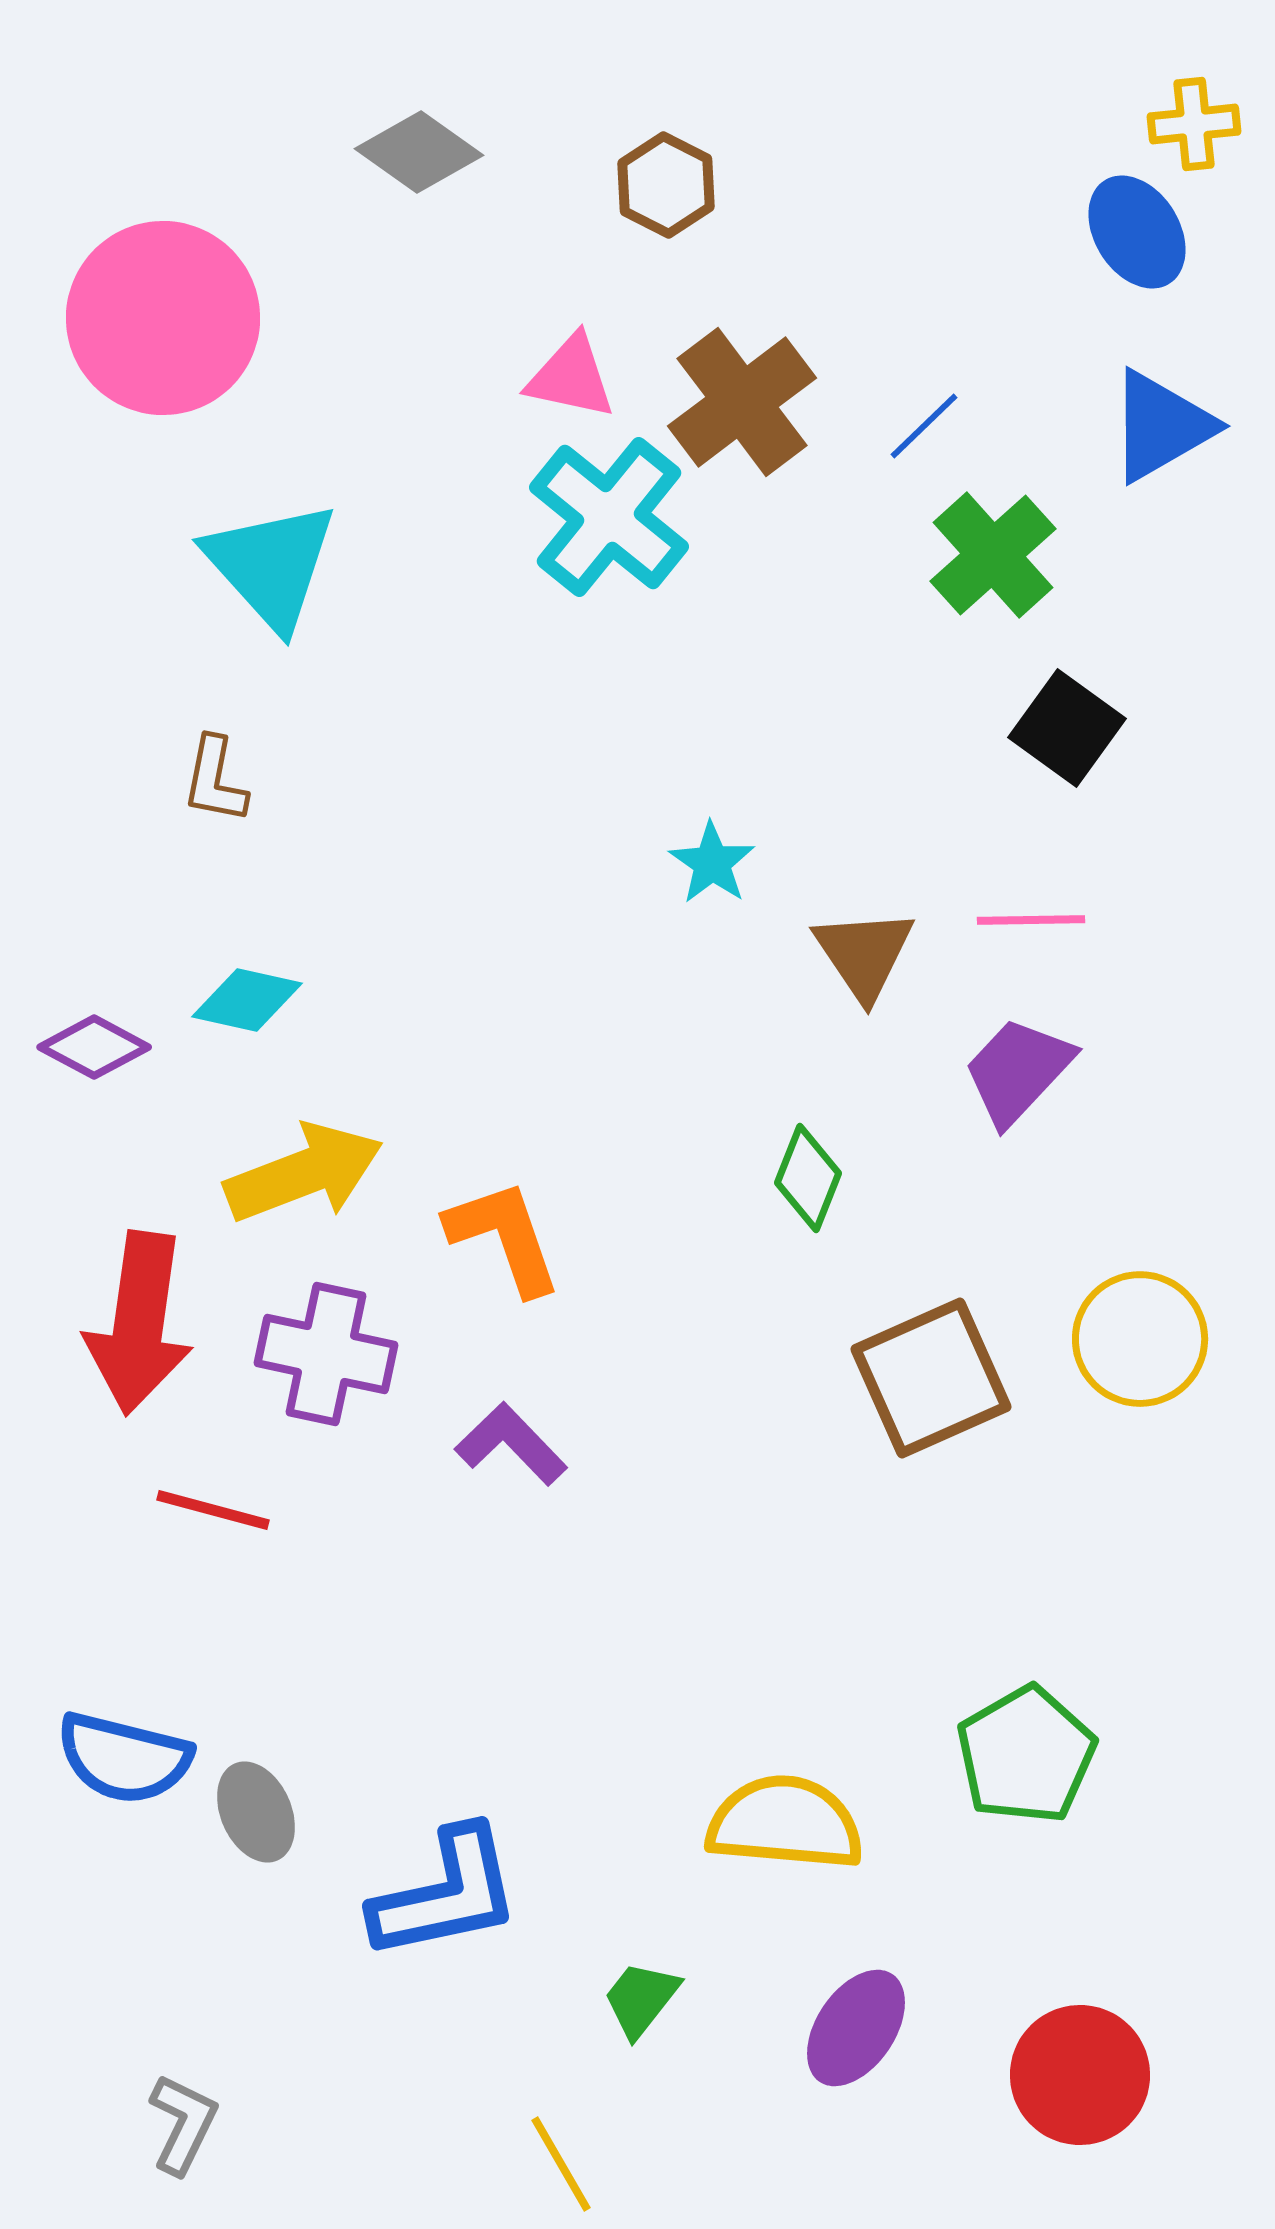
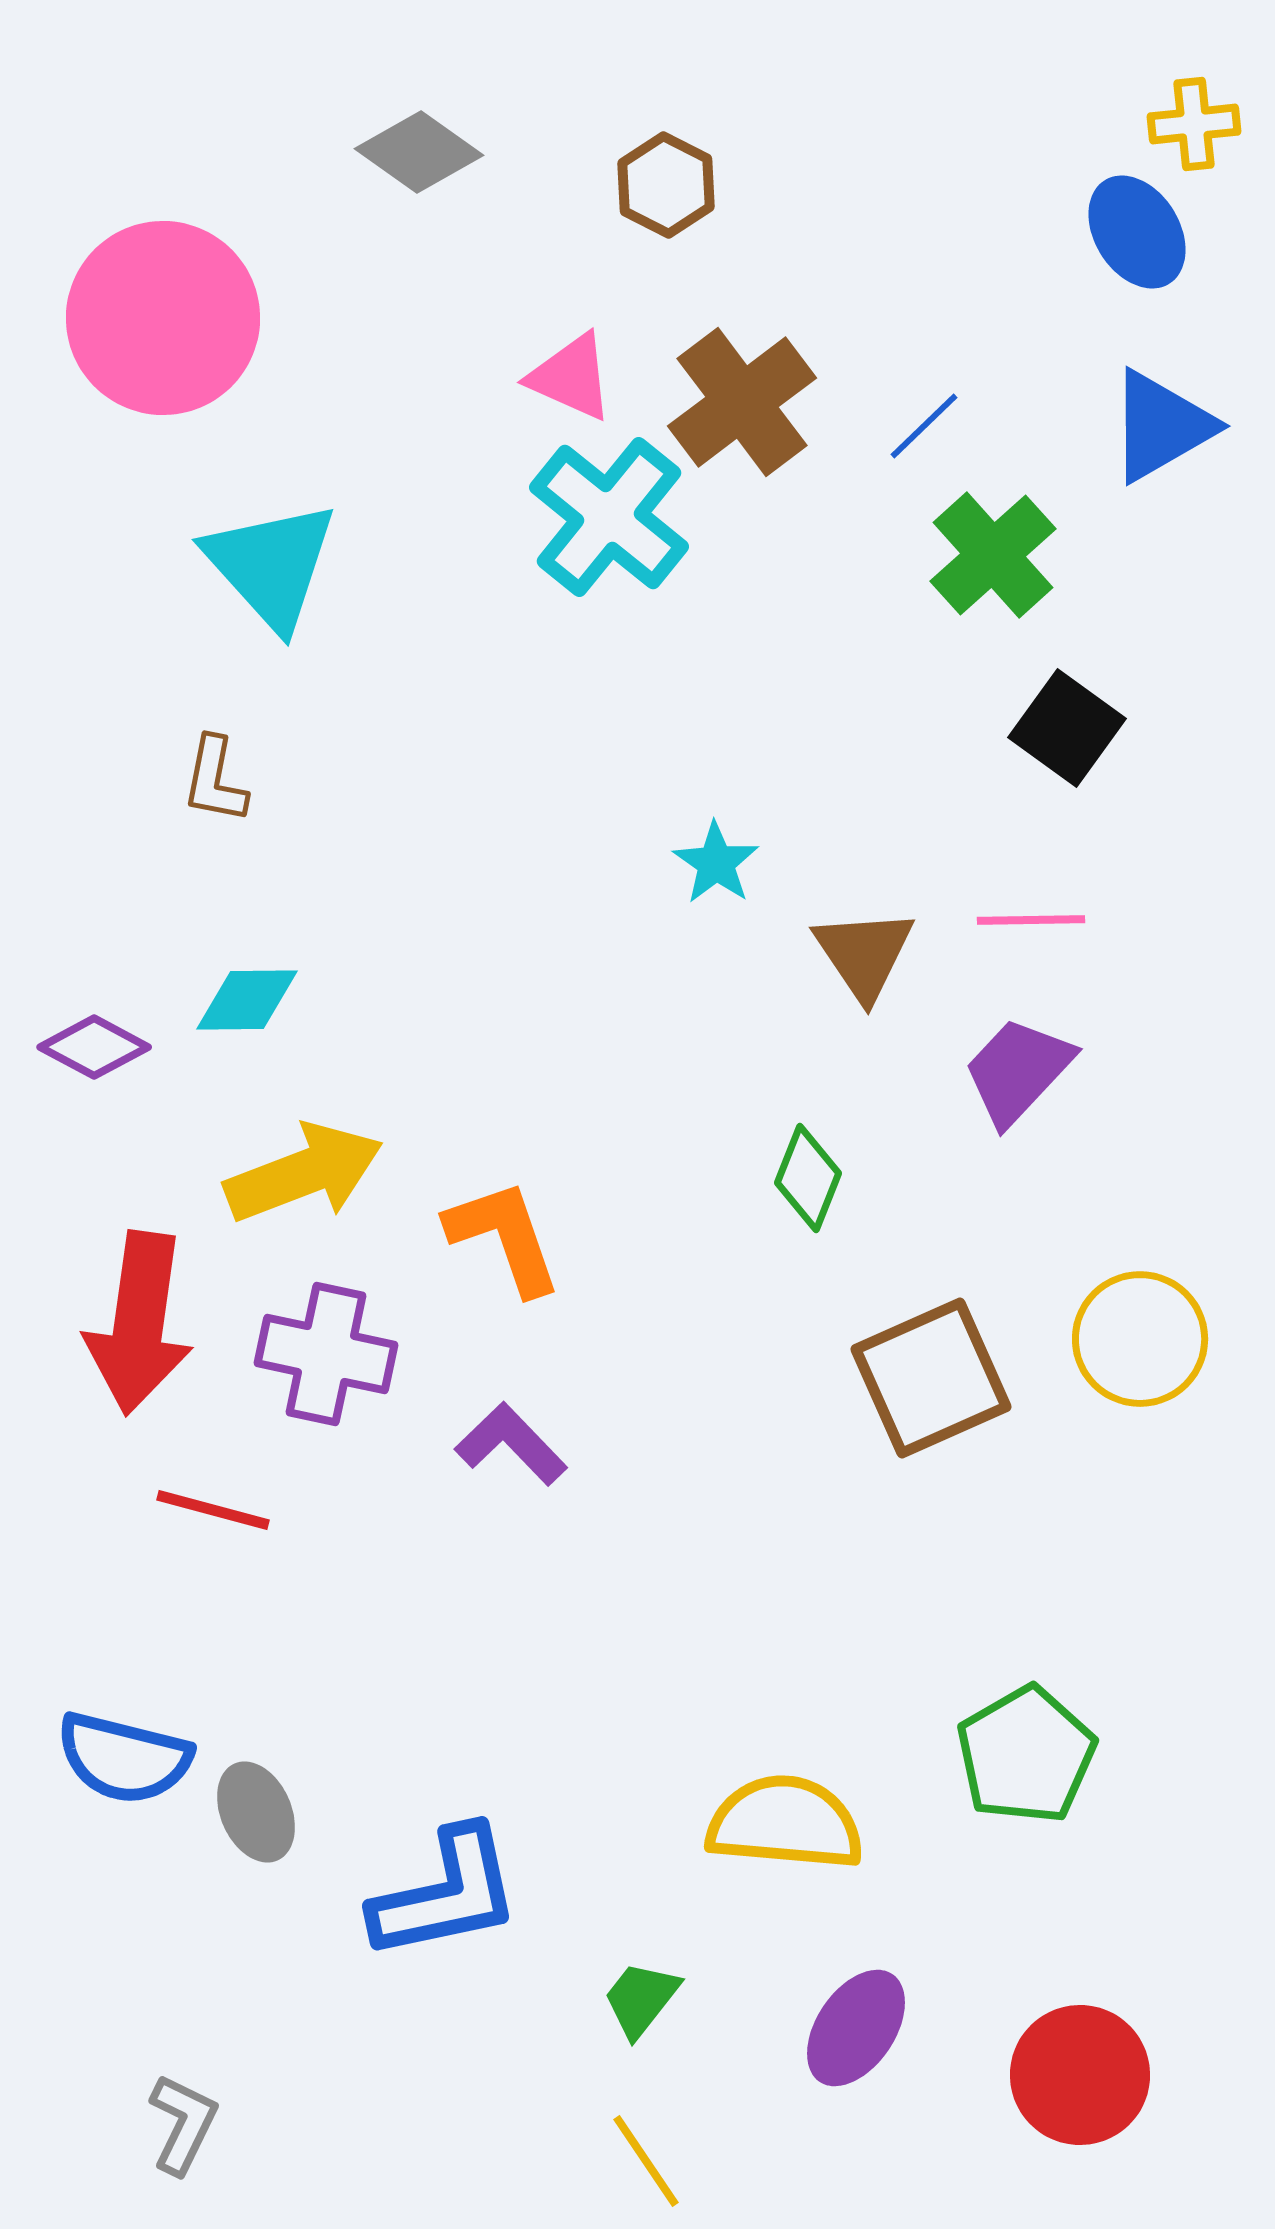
pink triangle: rotated 12 degrees clockwise
cyan star: moved 4 px right
cyan diamond: rotated 13 degrees counterclockwise
yellow line: moved 85 px right, 3 px up; rotated 4 degrees counterclockwise
